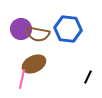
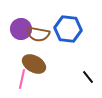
brown ellipse: rotated 55 degrees clockwise
black line: rotated 64 degrees counterclockwise
